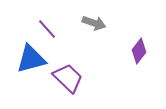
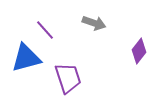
purple line: moved 2 px left, 1 px down
blue triangle: moved 5 px left, 1 px up
purple trapezoid: rotated 28 degrees clockwise
